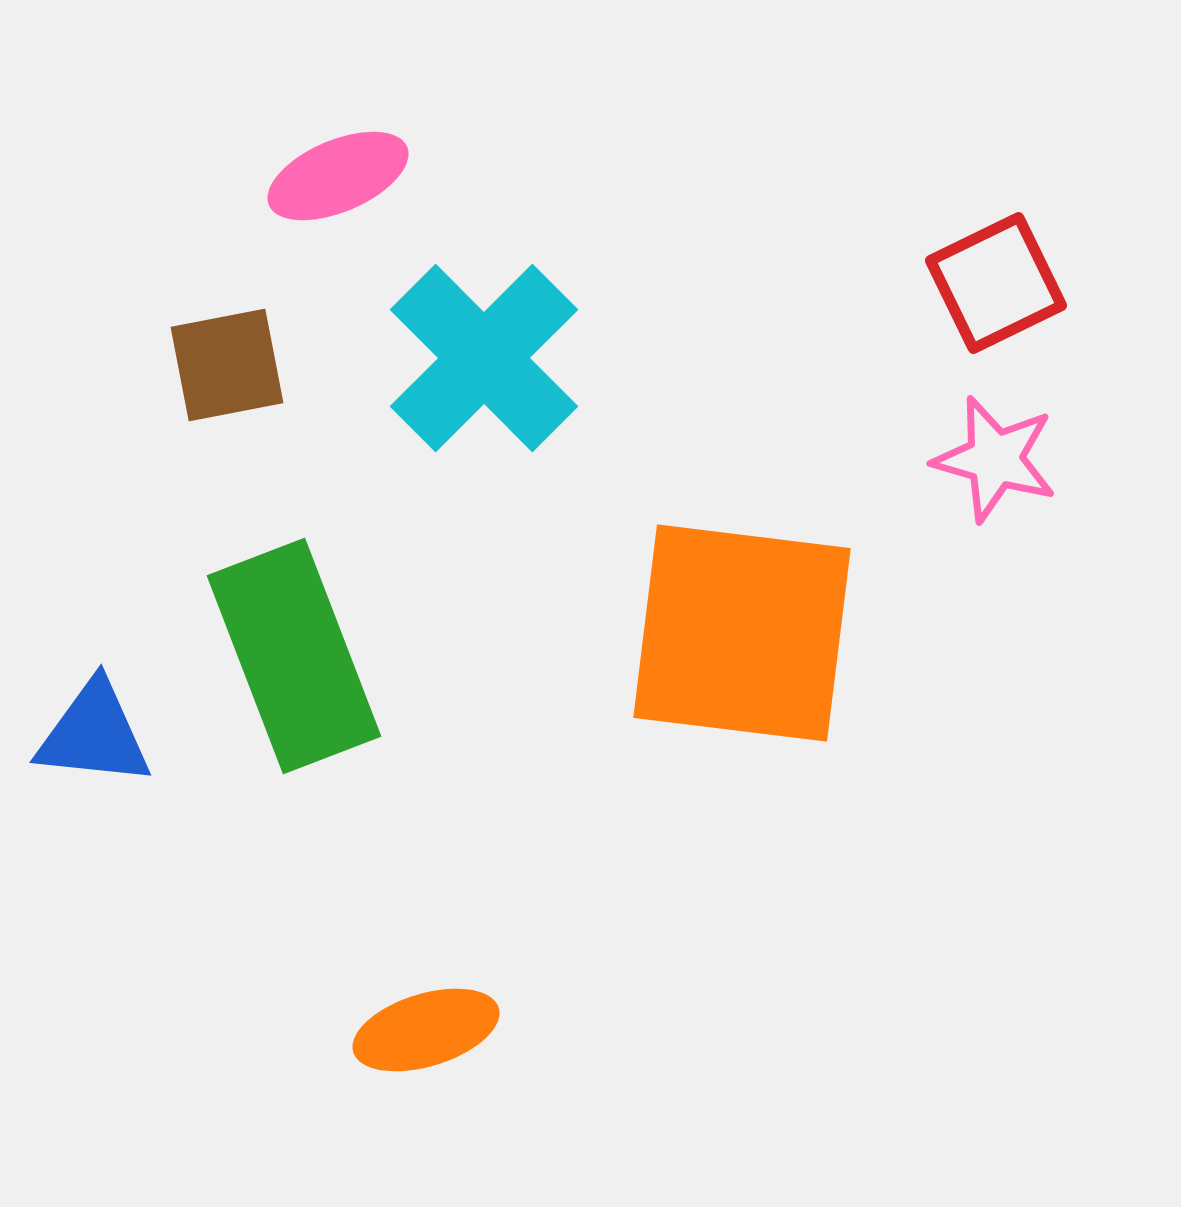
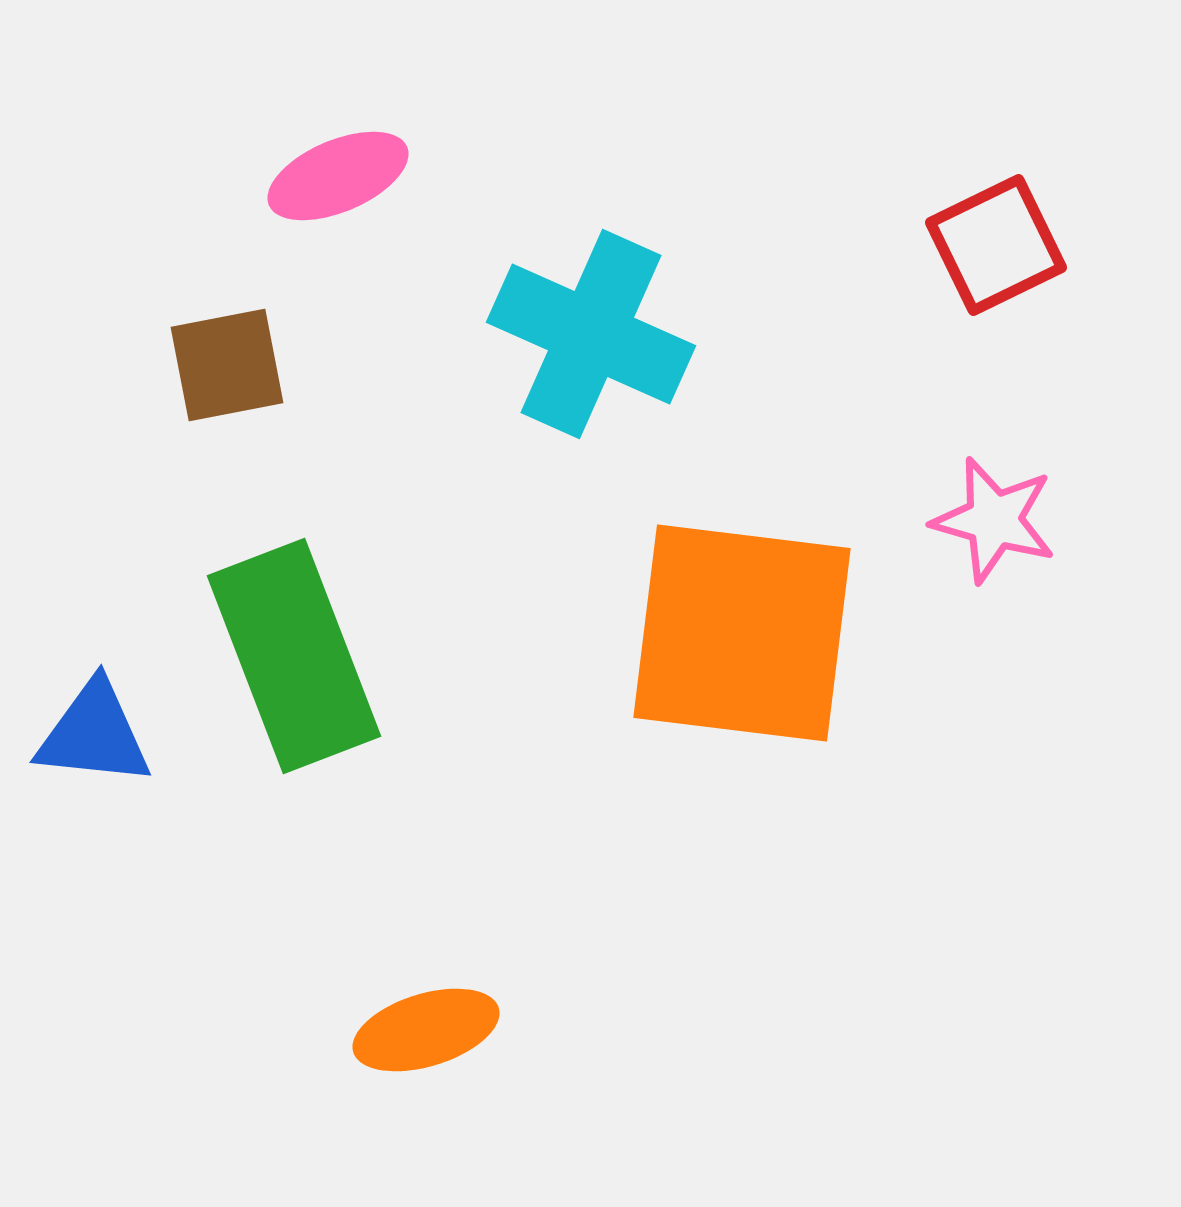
red square: moved 38 px up
cyan cross: moved 107 px right, 24 px up; rotated 21 degrees counterclockwise
pink star: moved 1 px left, 61 px down
